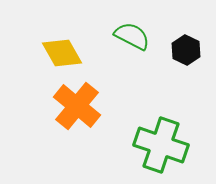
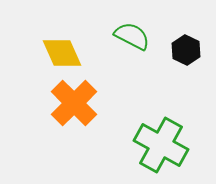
yellow diamond: rotated 6 degrees clockwise
orange cross: moved 3 px left, 3 px up; rotated 6 degrees clockwise
green cross: rotated 10 degrees clockwise
